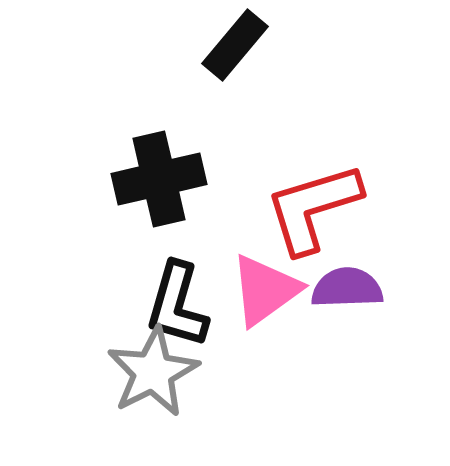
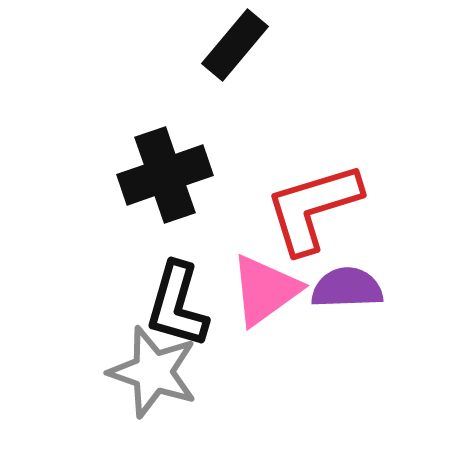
black cross: moved 6 px right, 4 px up; rotated 6 degrees counterclockwise
gray star: rotated 26 degrees counterclockwise
